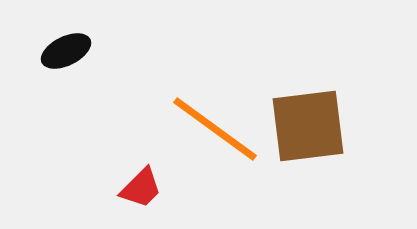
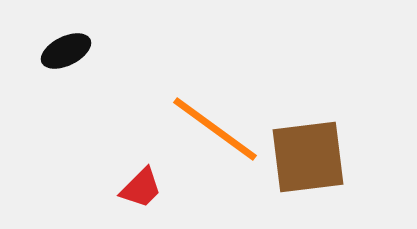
brown square: moved 31 px down
